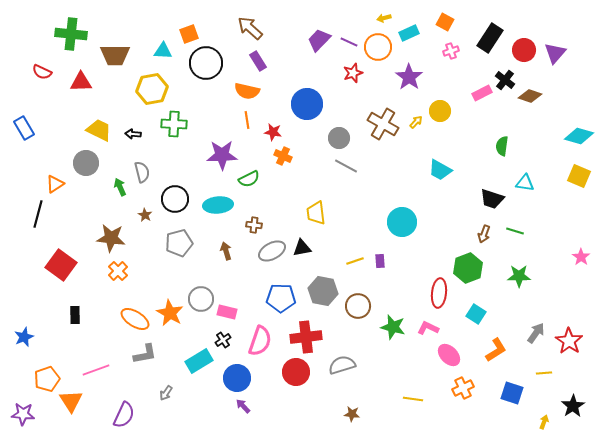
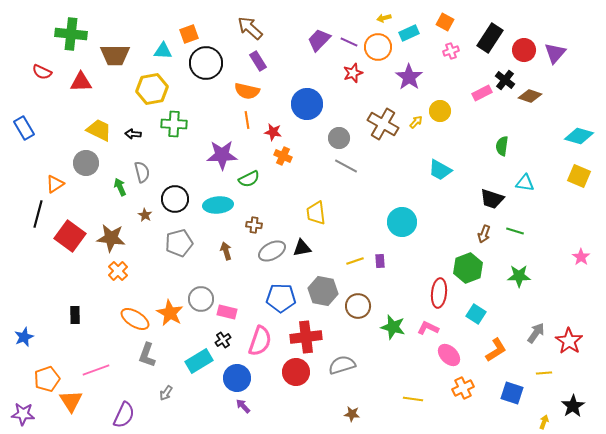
red square at (61, 265): moved 9 px right, 29 px up
gray L-shape at (145, 354): moved 2 px right, 1 px down; rotated 120 degrees clockwise
